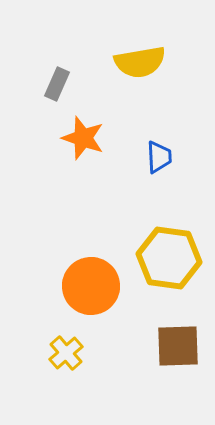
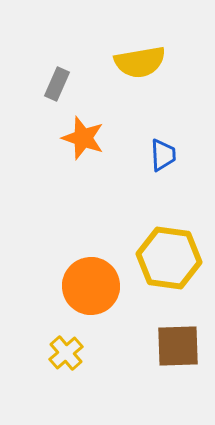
blue trapezoid: moved 4 px right, 2 px up
